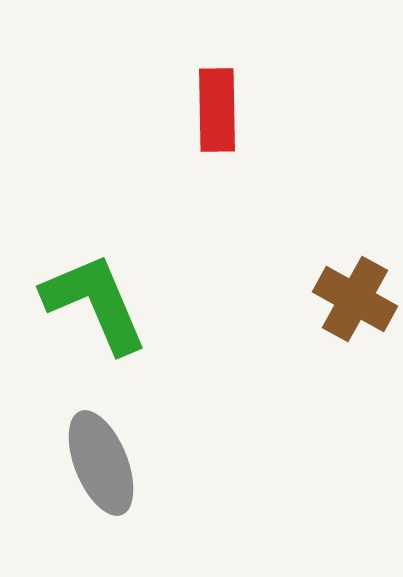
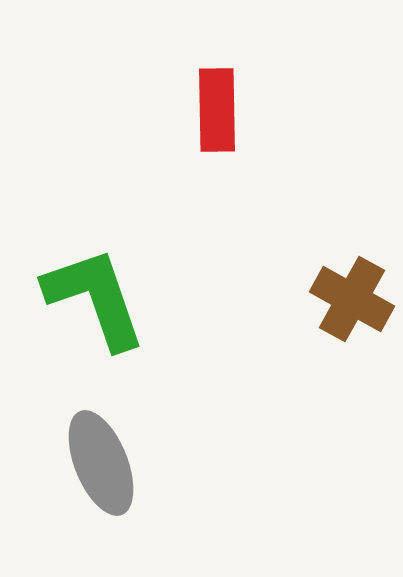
brown cross: moved 3 px left
green L-shape: moved 5 px up; rotated 4 degrees clockwise
